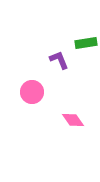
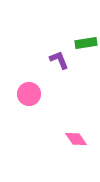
pink circle: moved 3 px left, 2 px down
pink diamond: moved 3 px right, 19 px down
